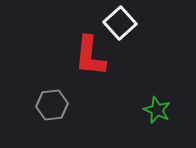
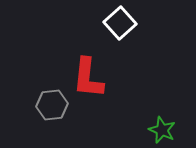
red L-shape: moved 2 px left, 22 px down
green star: moved 5 px right, 20 px down
